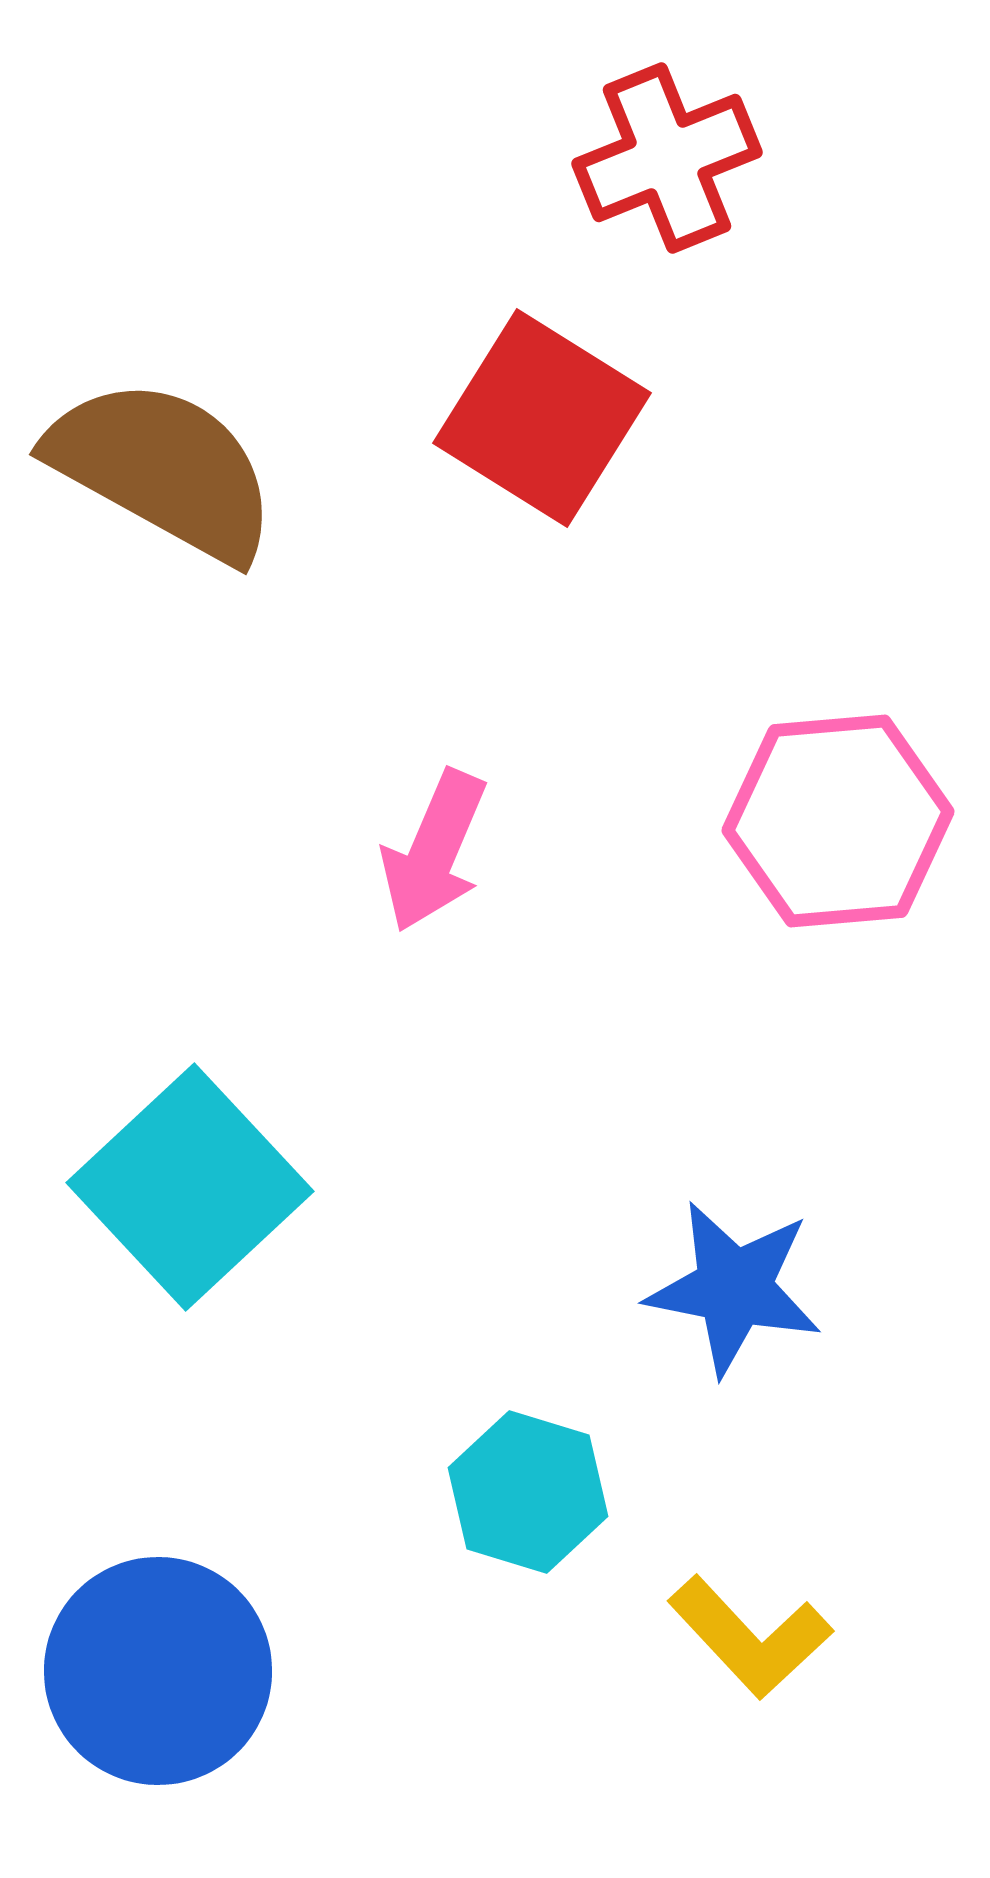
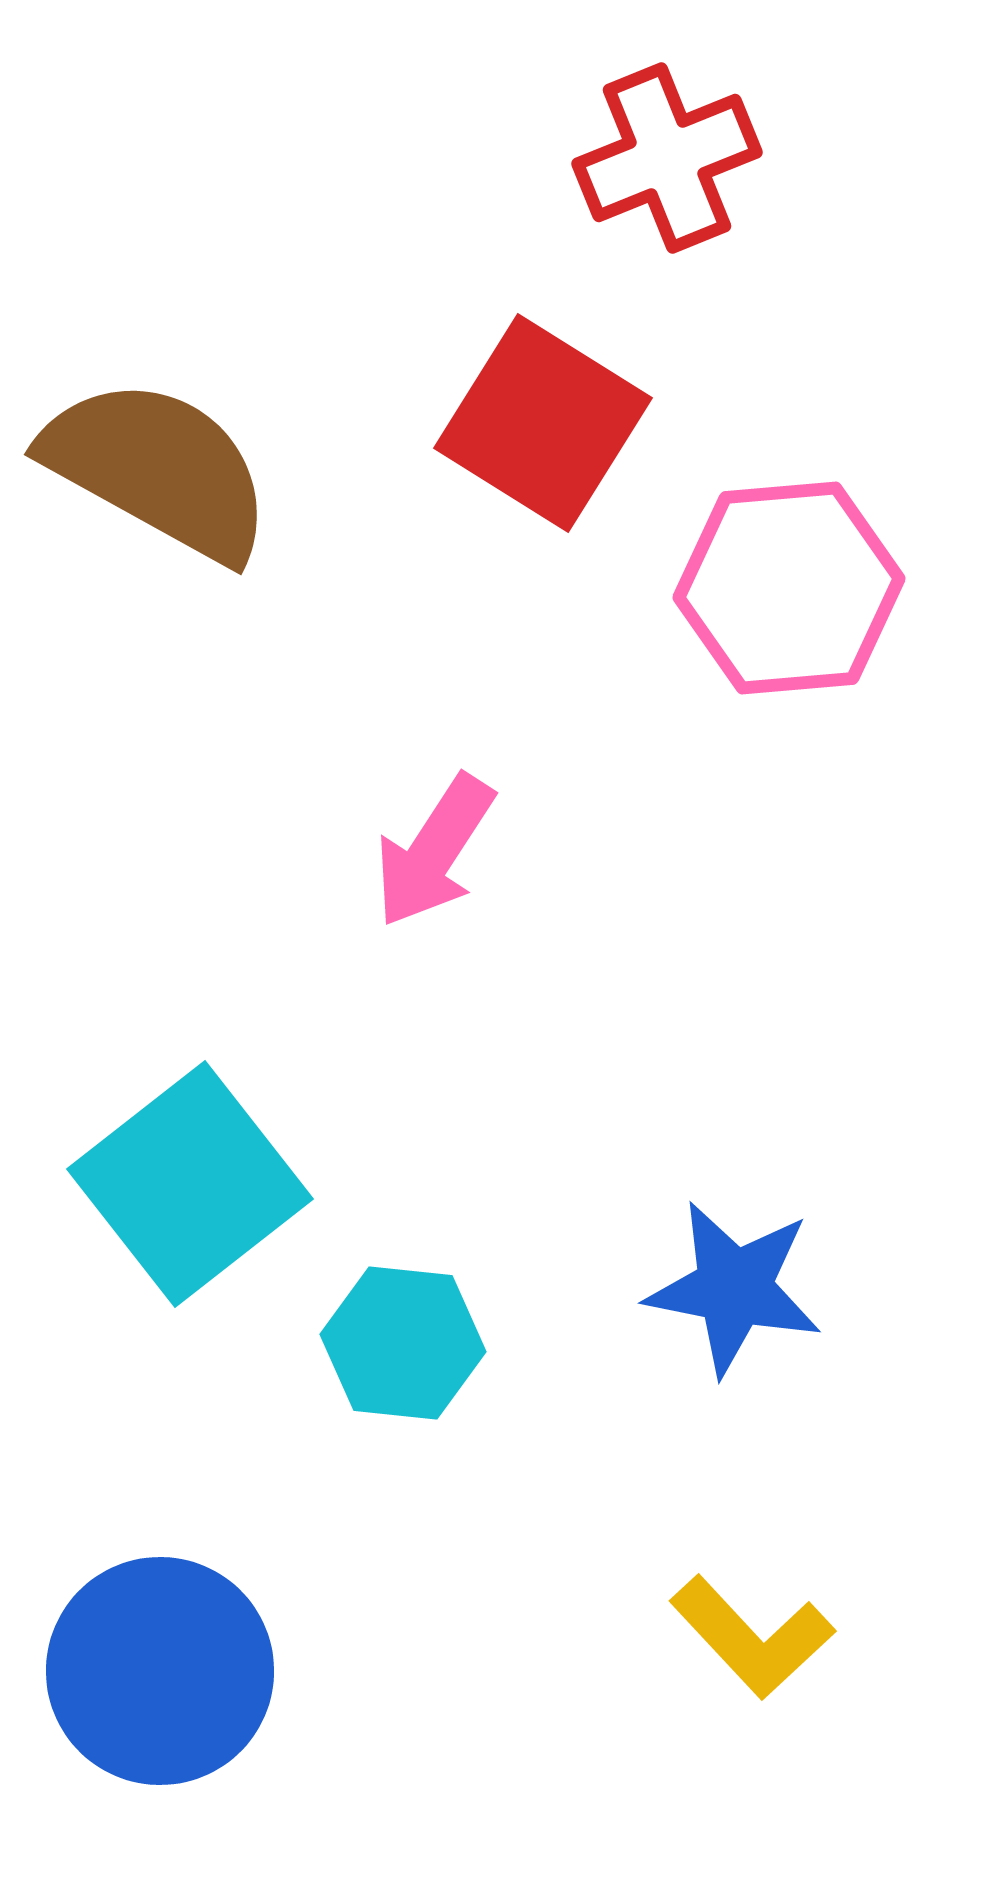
red square: moved 1 px right, 5 px down
brown semicircle: moved 5 px left
pink hexagon: moved 49 px left, 233 px up
pink arrow: rotated 10 degrees clockwise
cyan square: moved 3 px up; rotated 5 degrees clockwise
cyan hexagon: moved 125 px left, 149 px up; rotated 11 degrees counterclockwise
yellow L-shape: moved 2 px right
blue circle: moved 2 px right
